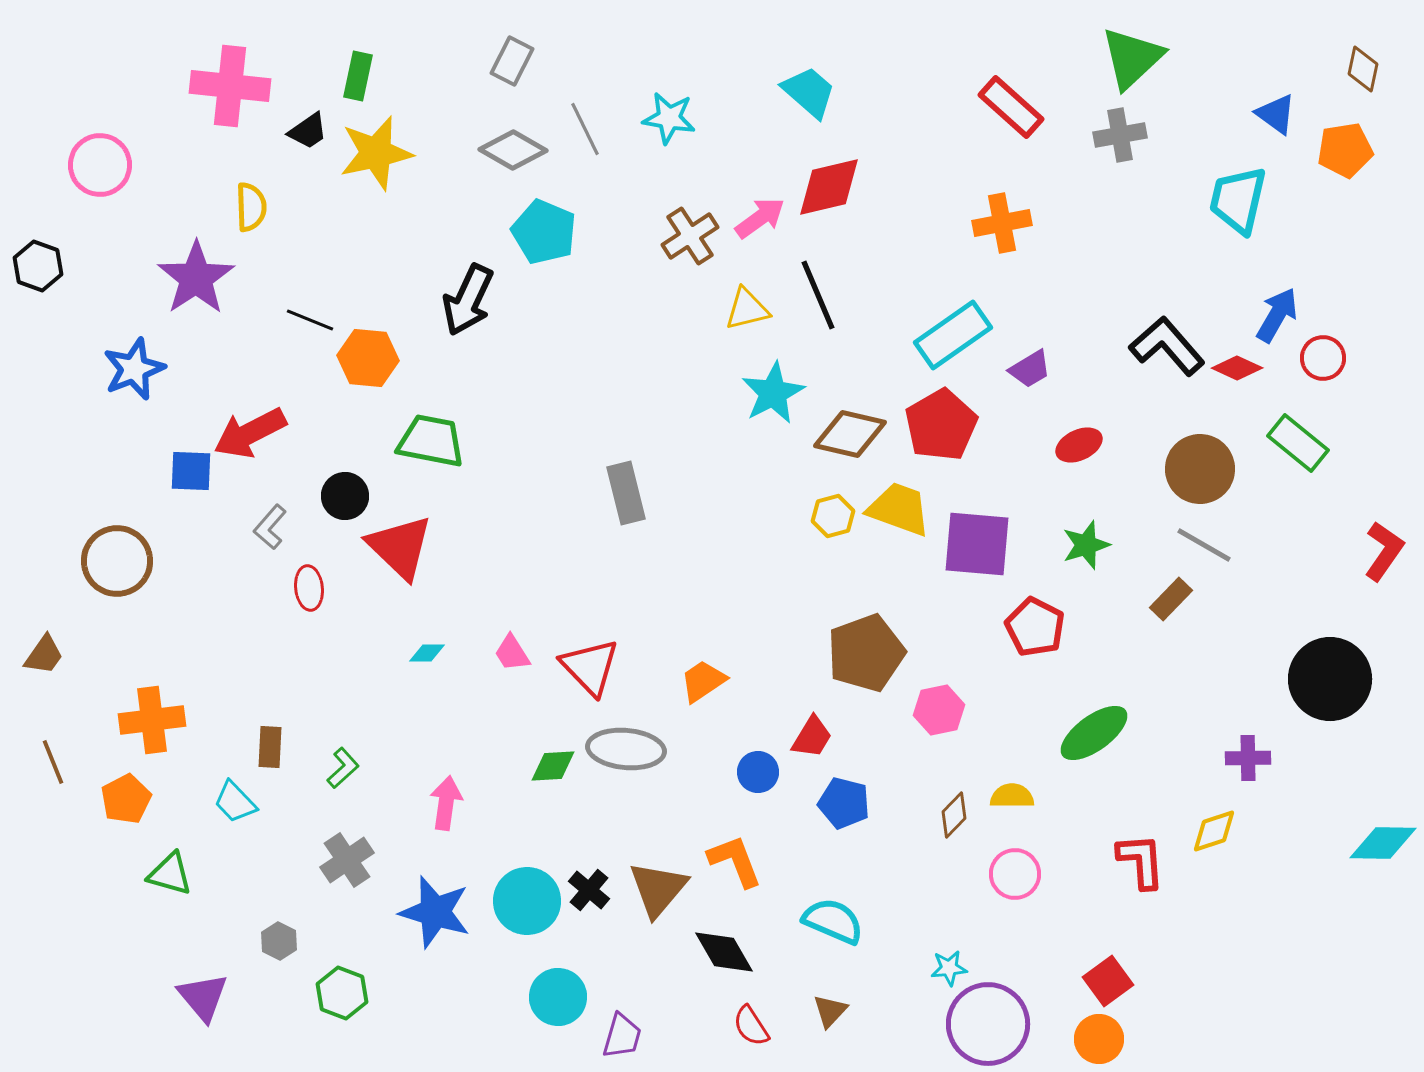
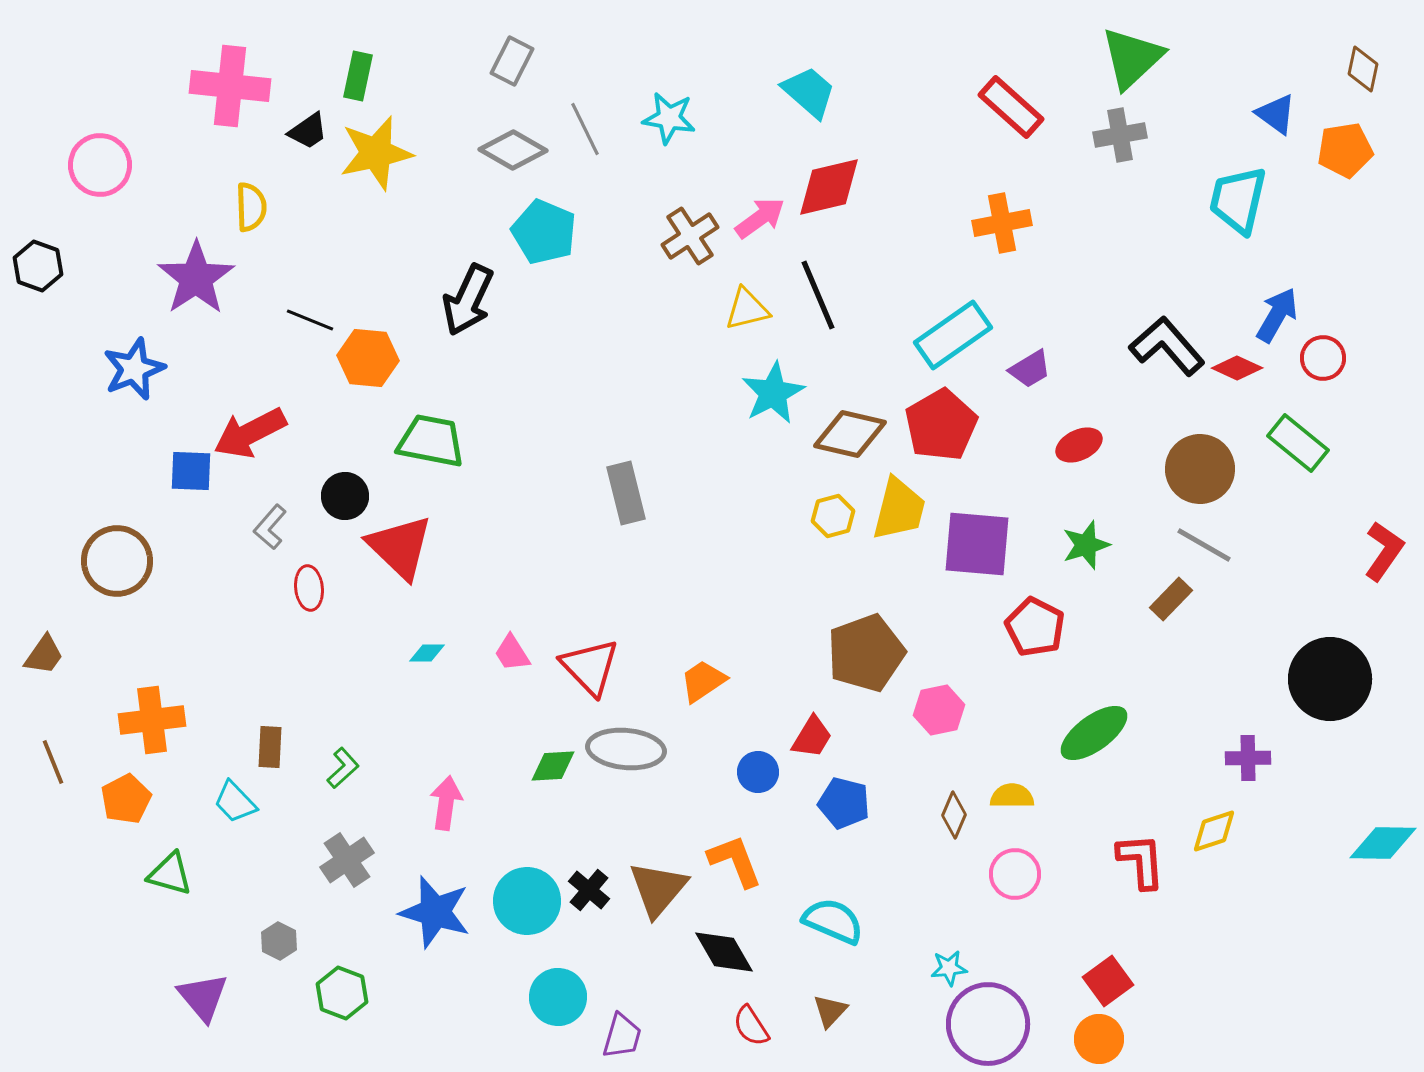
yellow trapezoid at (899, 509): rotated 84 degrees clockwise
brown diamond at (954, 815): rotated 21 degrees counterclockwise
